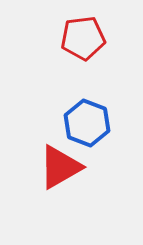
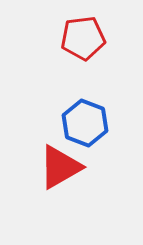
blue hexagon: moved 2 px left
